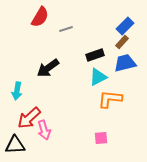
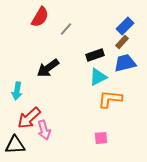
gray line: rotated 32 degrees counterclockwise
